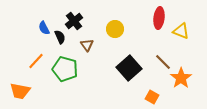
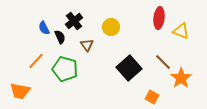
yellow circle: moved 4 px left, 2 px up
